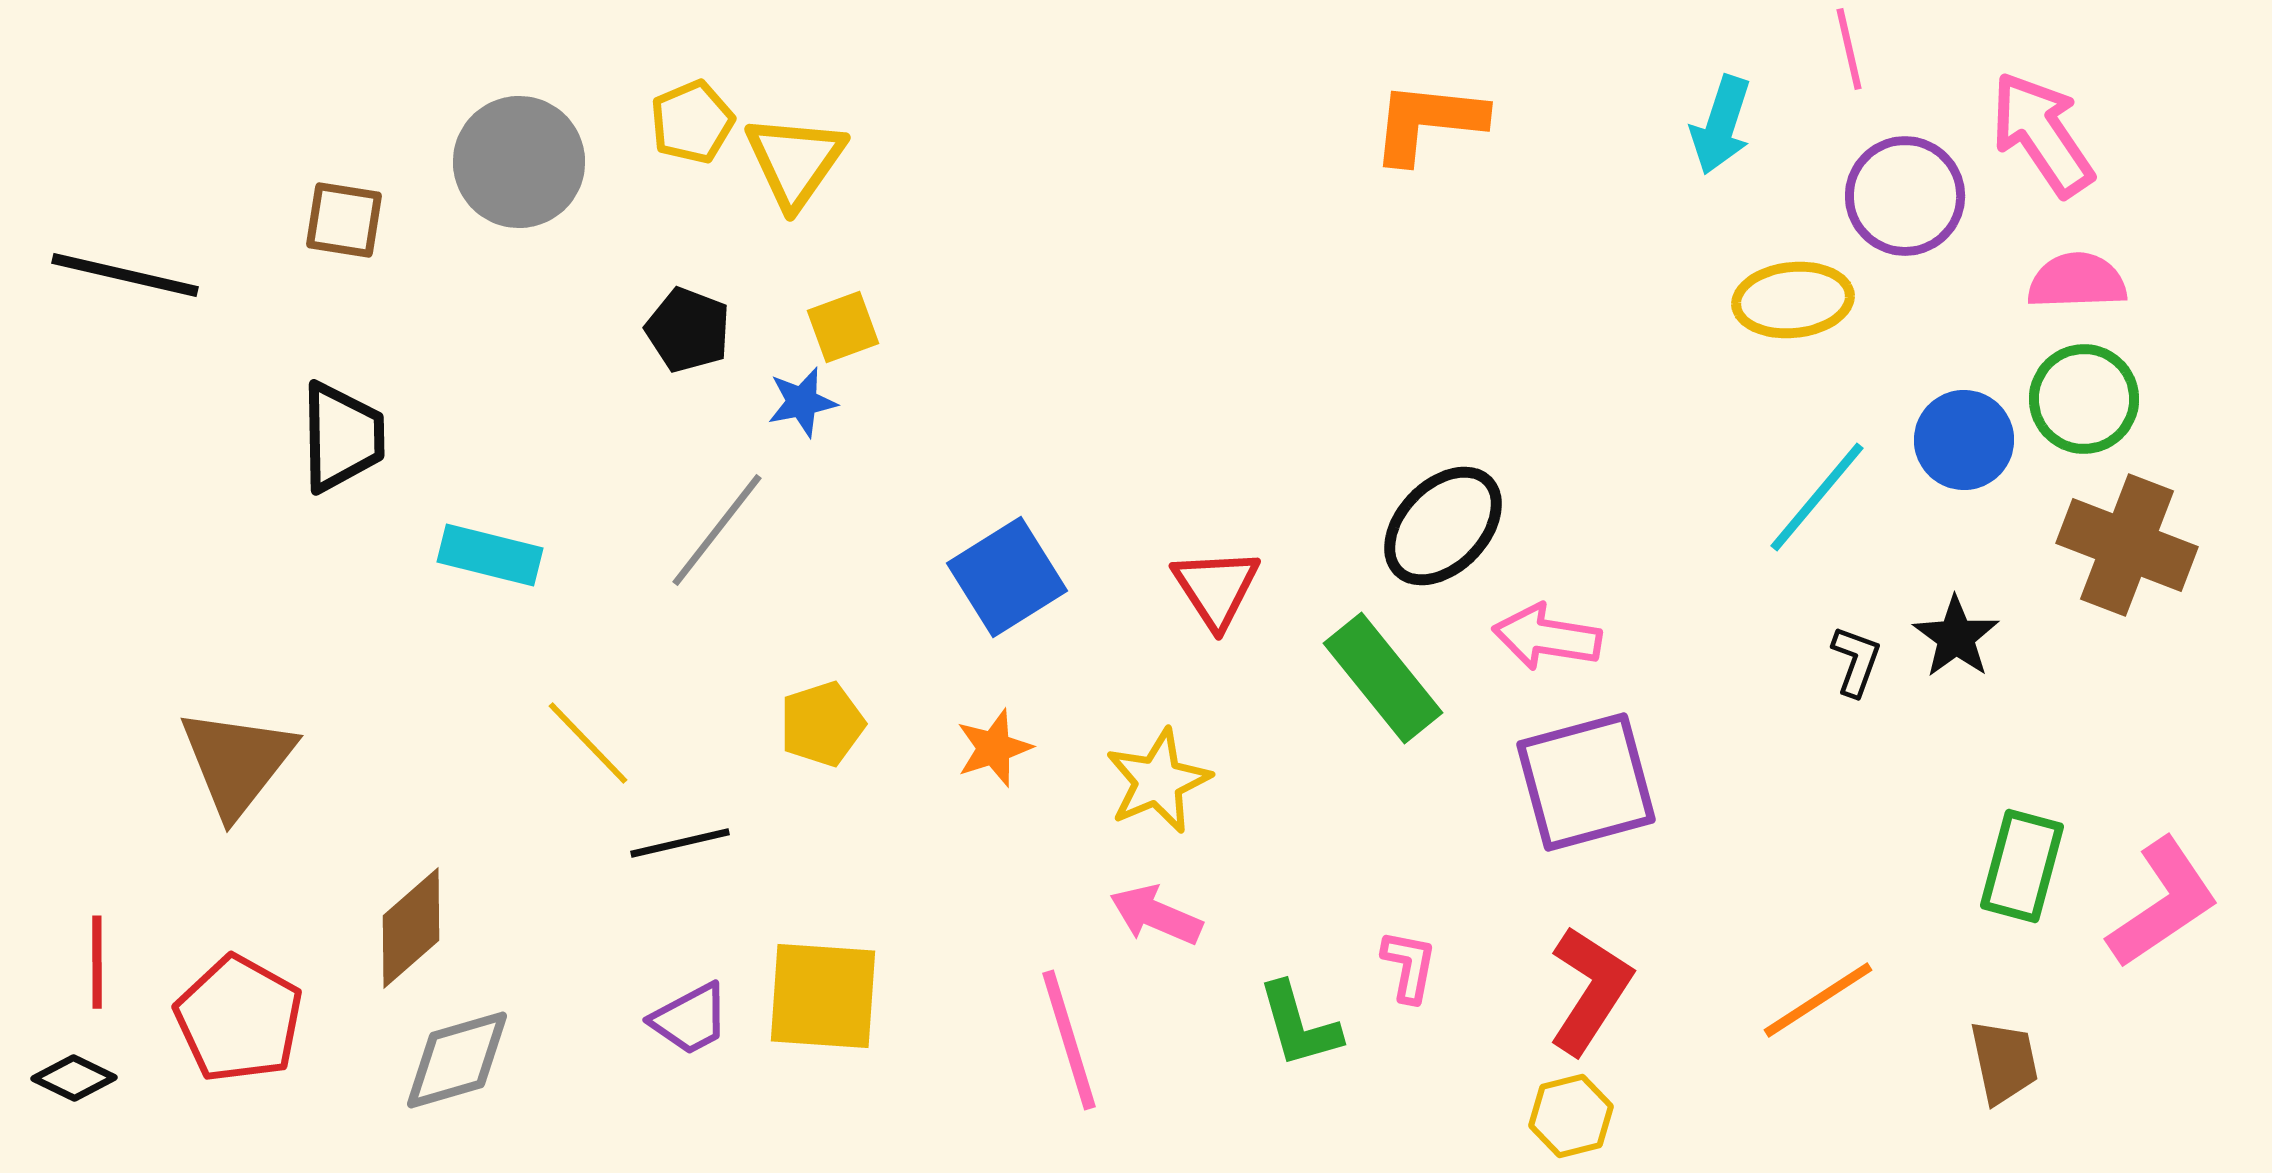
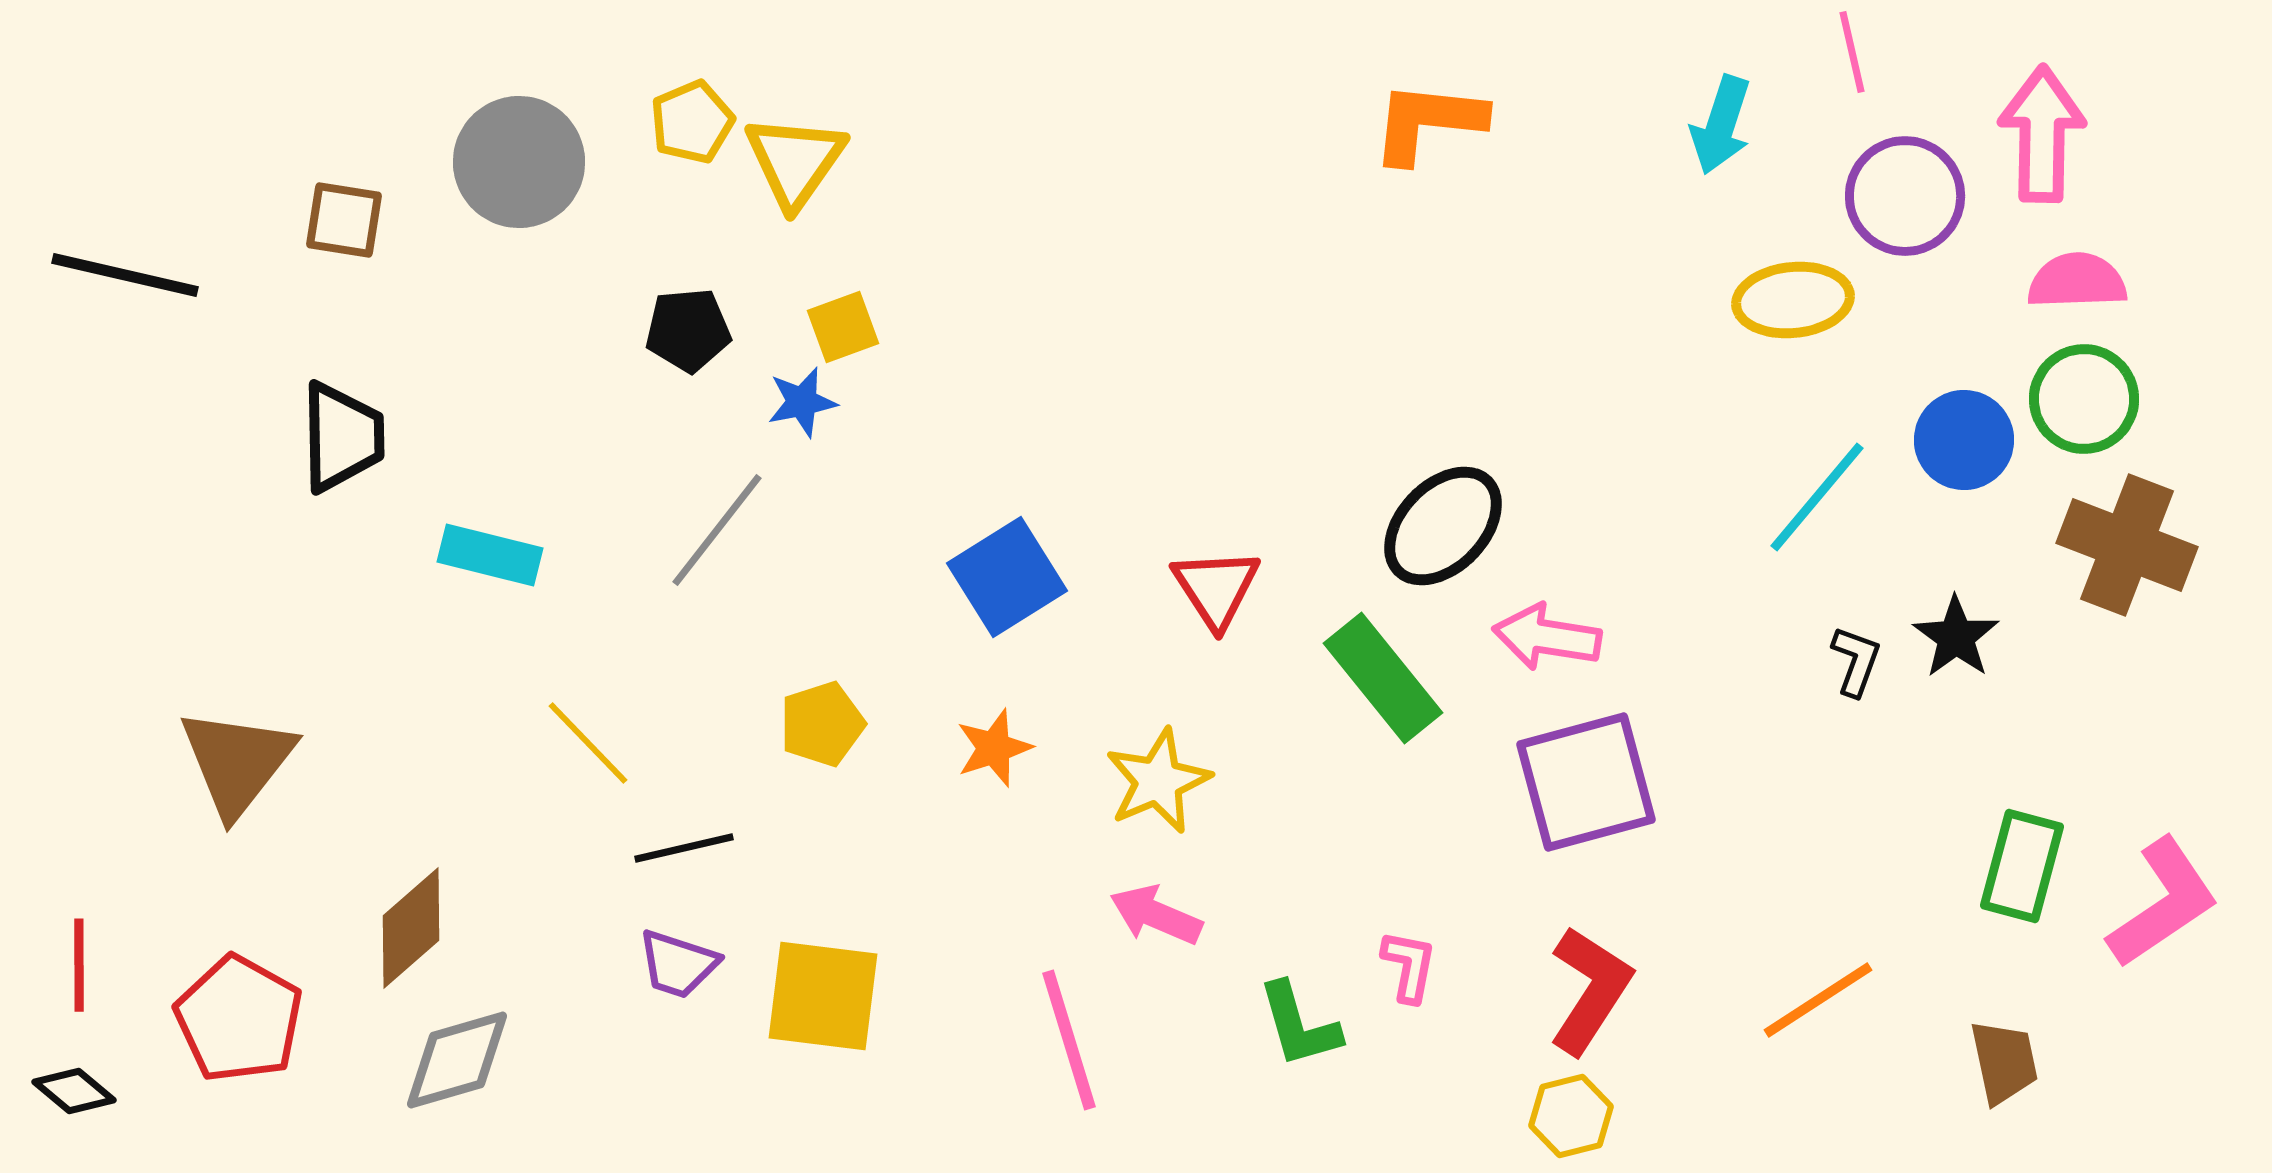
pink line at (1849, 49): moved 3 px right, 3 px down
pink arrow at (2042, 134): rotated 35 degrees clockwise
black pentagon at (688, 330): rotated 26 degrees counterclockwise
black line at (680, 843): moved 4 px right, 5 px down
red line at (97, 962): moved 18 px left, 3 px down
yellow square at (823, 996): rotated 3 degrees clockwise
purple trapezoid at (690, 1019): moved 12 px left, 55 px up; rotated 46 degrees clockwise
black diamond at (74, 1078): moved 13 px down; rotated 14 degrees clockwise
